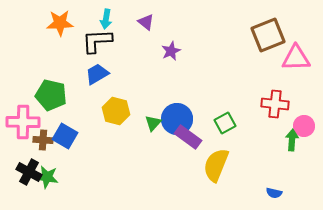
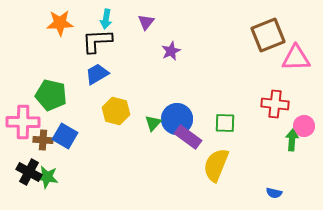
purple triangle: rotated 30 degrees clockwise
green square: rotated 30 degrees clockwise
